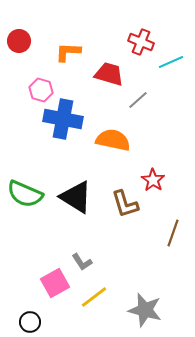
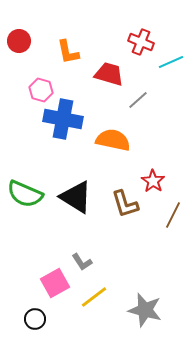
orange L-shape: rotated 104 degrees counterclockwise
red star: moved 1 px down
brown line: moved 18 px up; rotated 8 degrees clockwise
black circle: moved 5 px right, 3 px up
